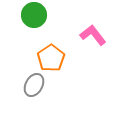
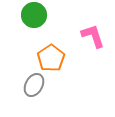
pink L-shape: moved 1 px down; rotated 20 degrees clockwise
